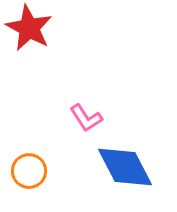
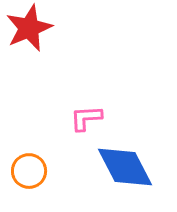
red star: rotated 21 degrees clockwise
pink L-shape: rotated 120 degrees clockwise
